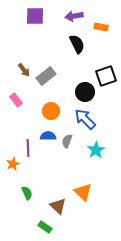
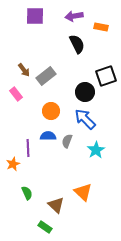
pink rectangle: moved 6 px up
brown triangle: moved 2 px left, 1 px up
